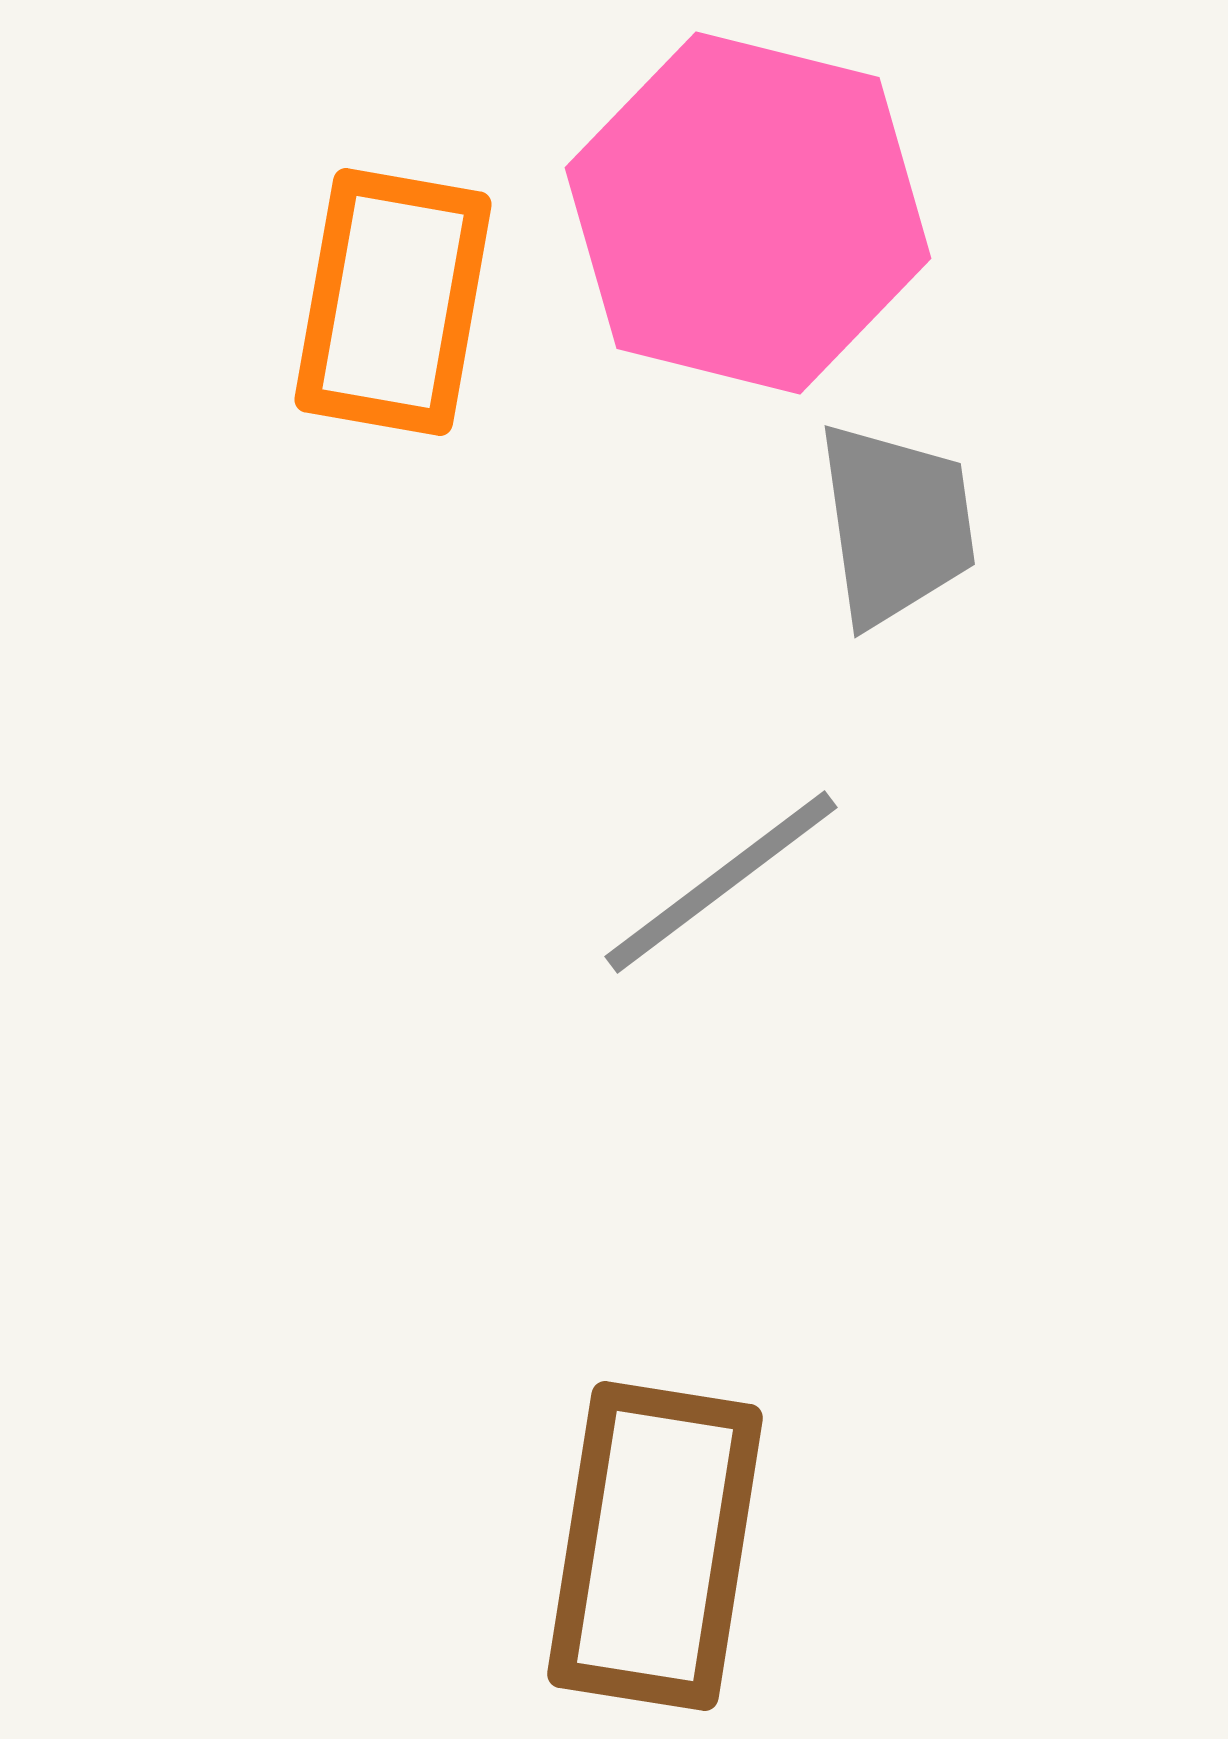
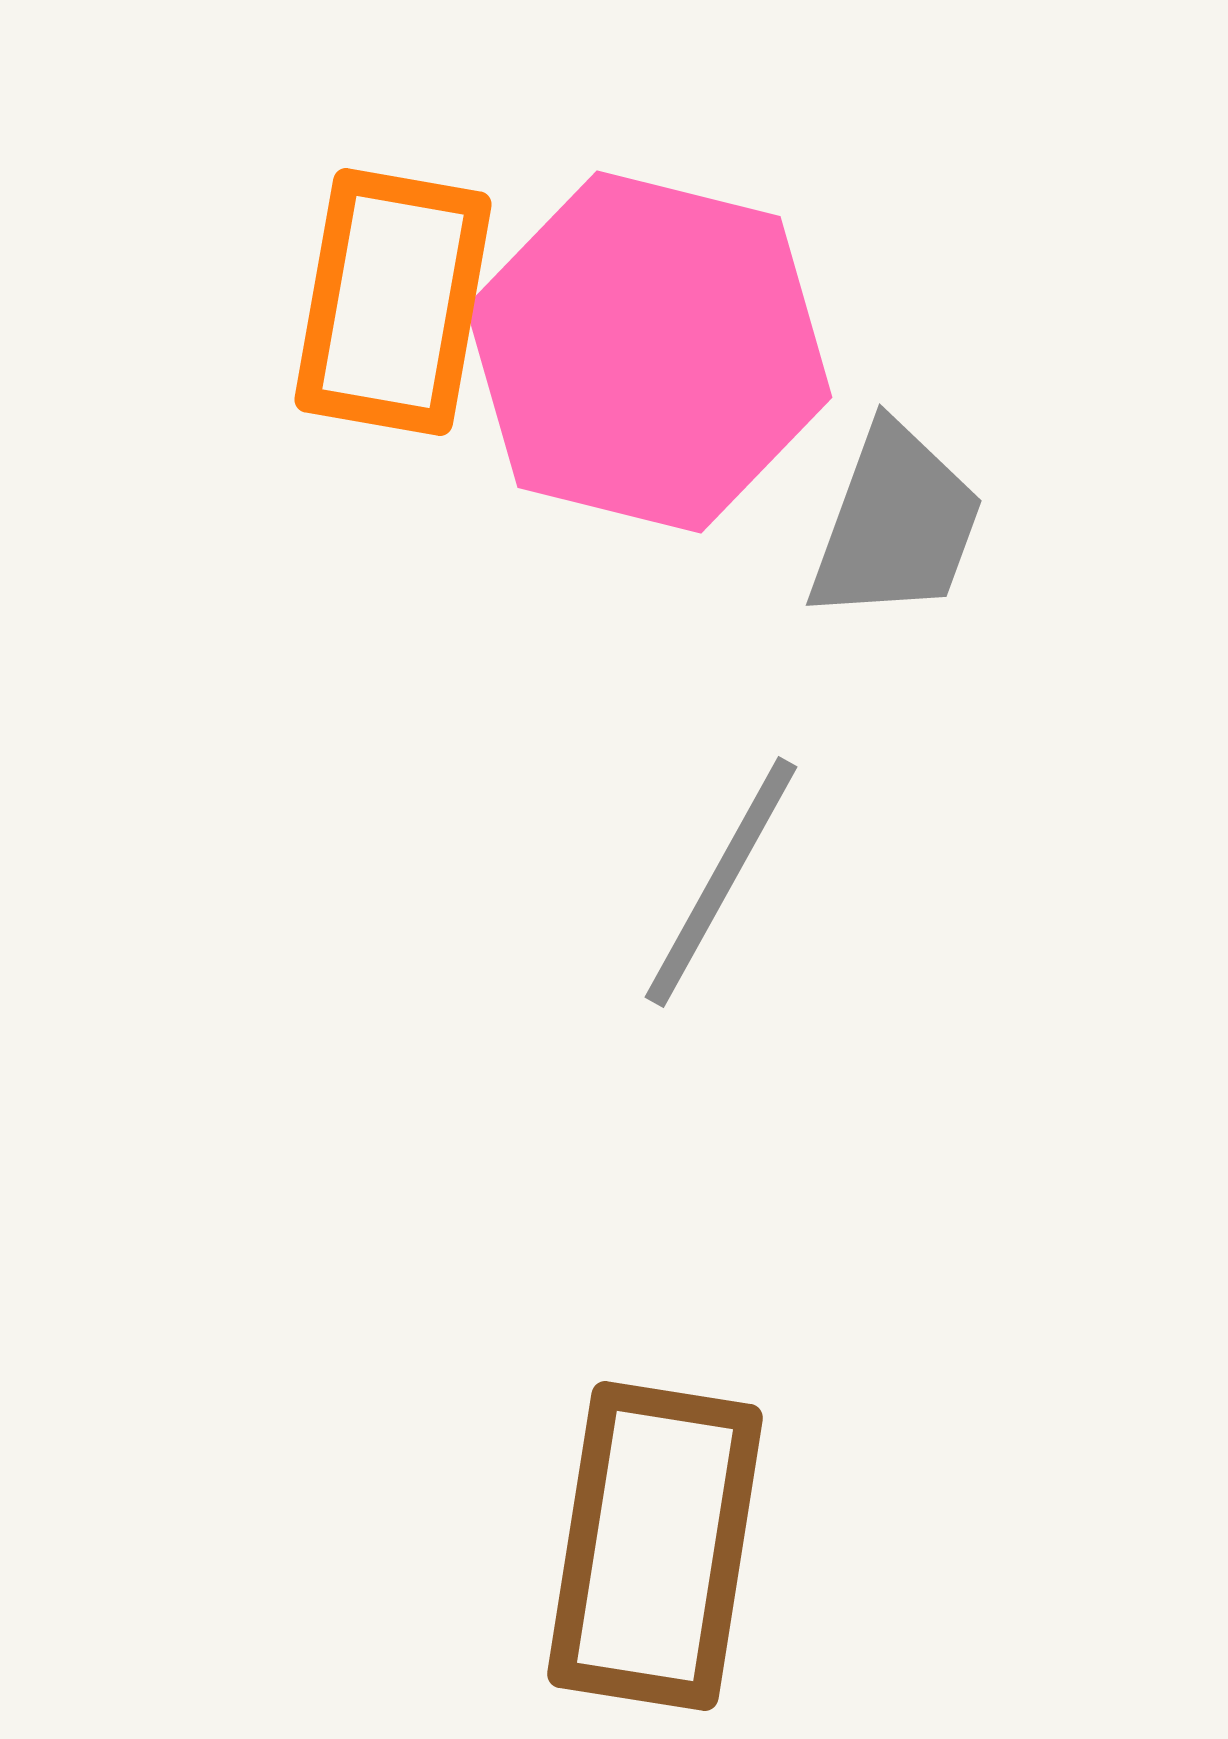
pink hexagon: moved 99 px left, 139 px down
gray trapezoid: rotated 28 degrees clockwise
gray line: rotated 24 degrees counterclockwise
